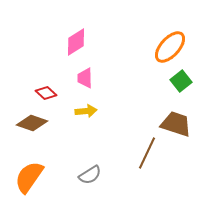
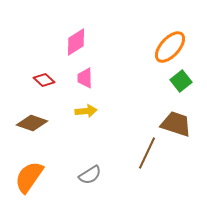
red diamond: moved 2 px left, 13 px up
